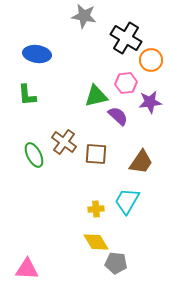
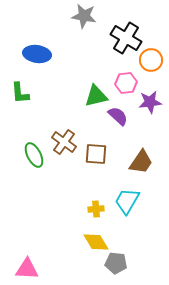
green L-shape: moved 7 px left, 2 px up
